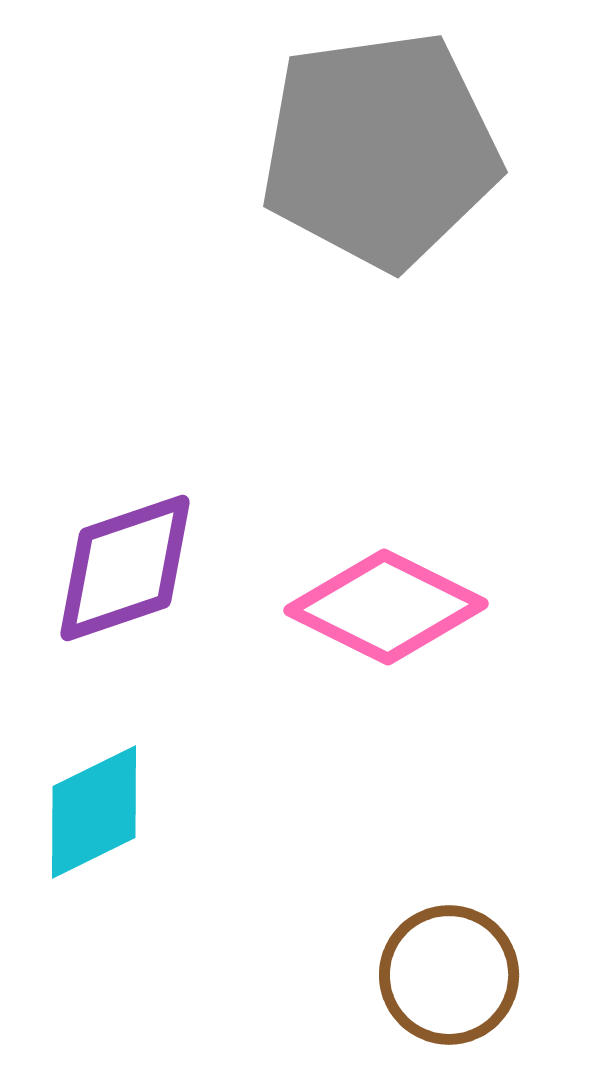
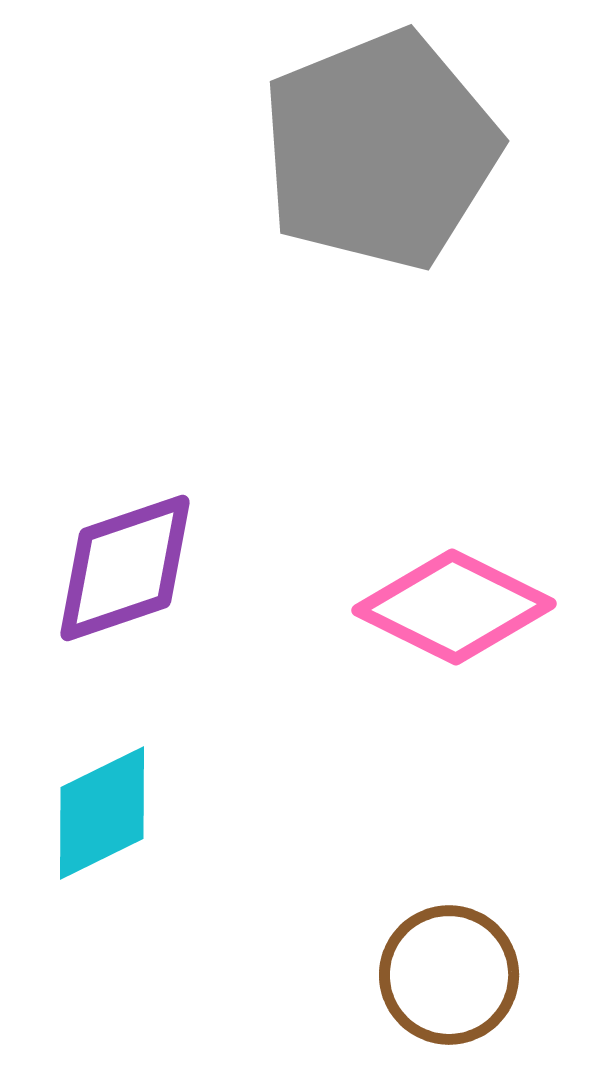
gray pentagon: rotated 14 degrees counterclockwise
pink diamond: moved 68 px right
cyan diamond: moved 8 px right, 1 px down
